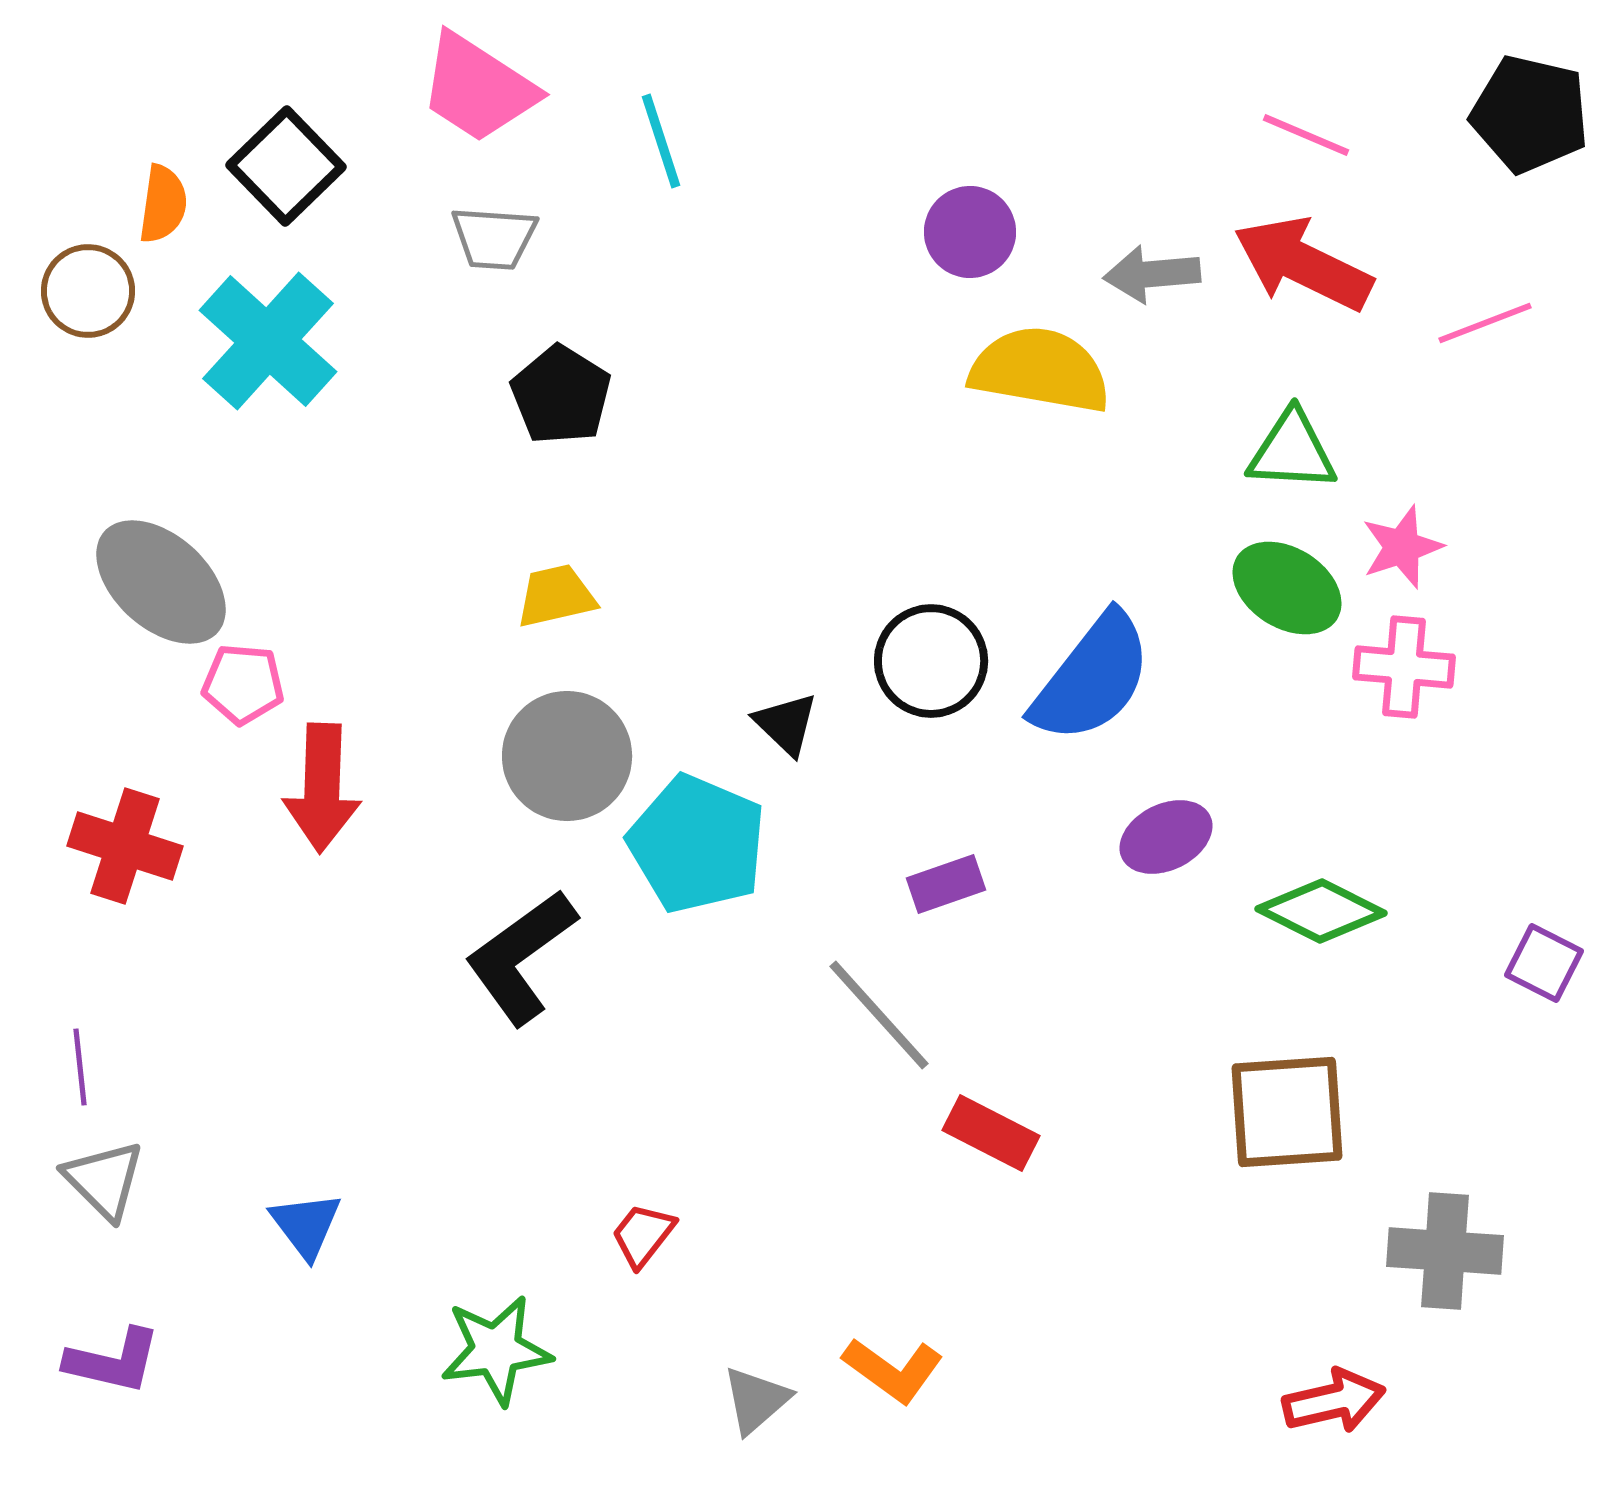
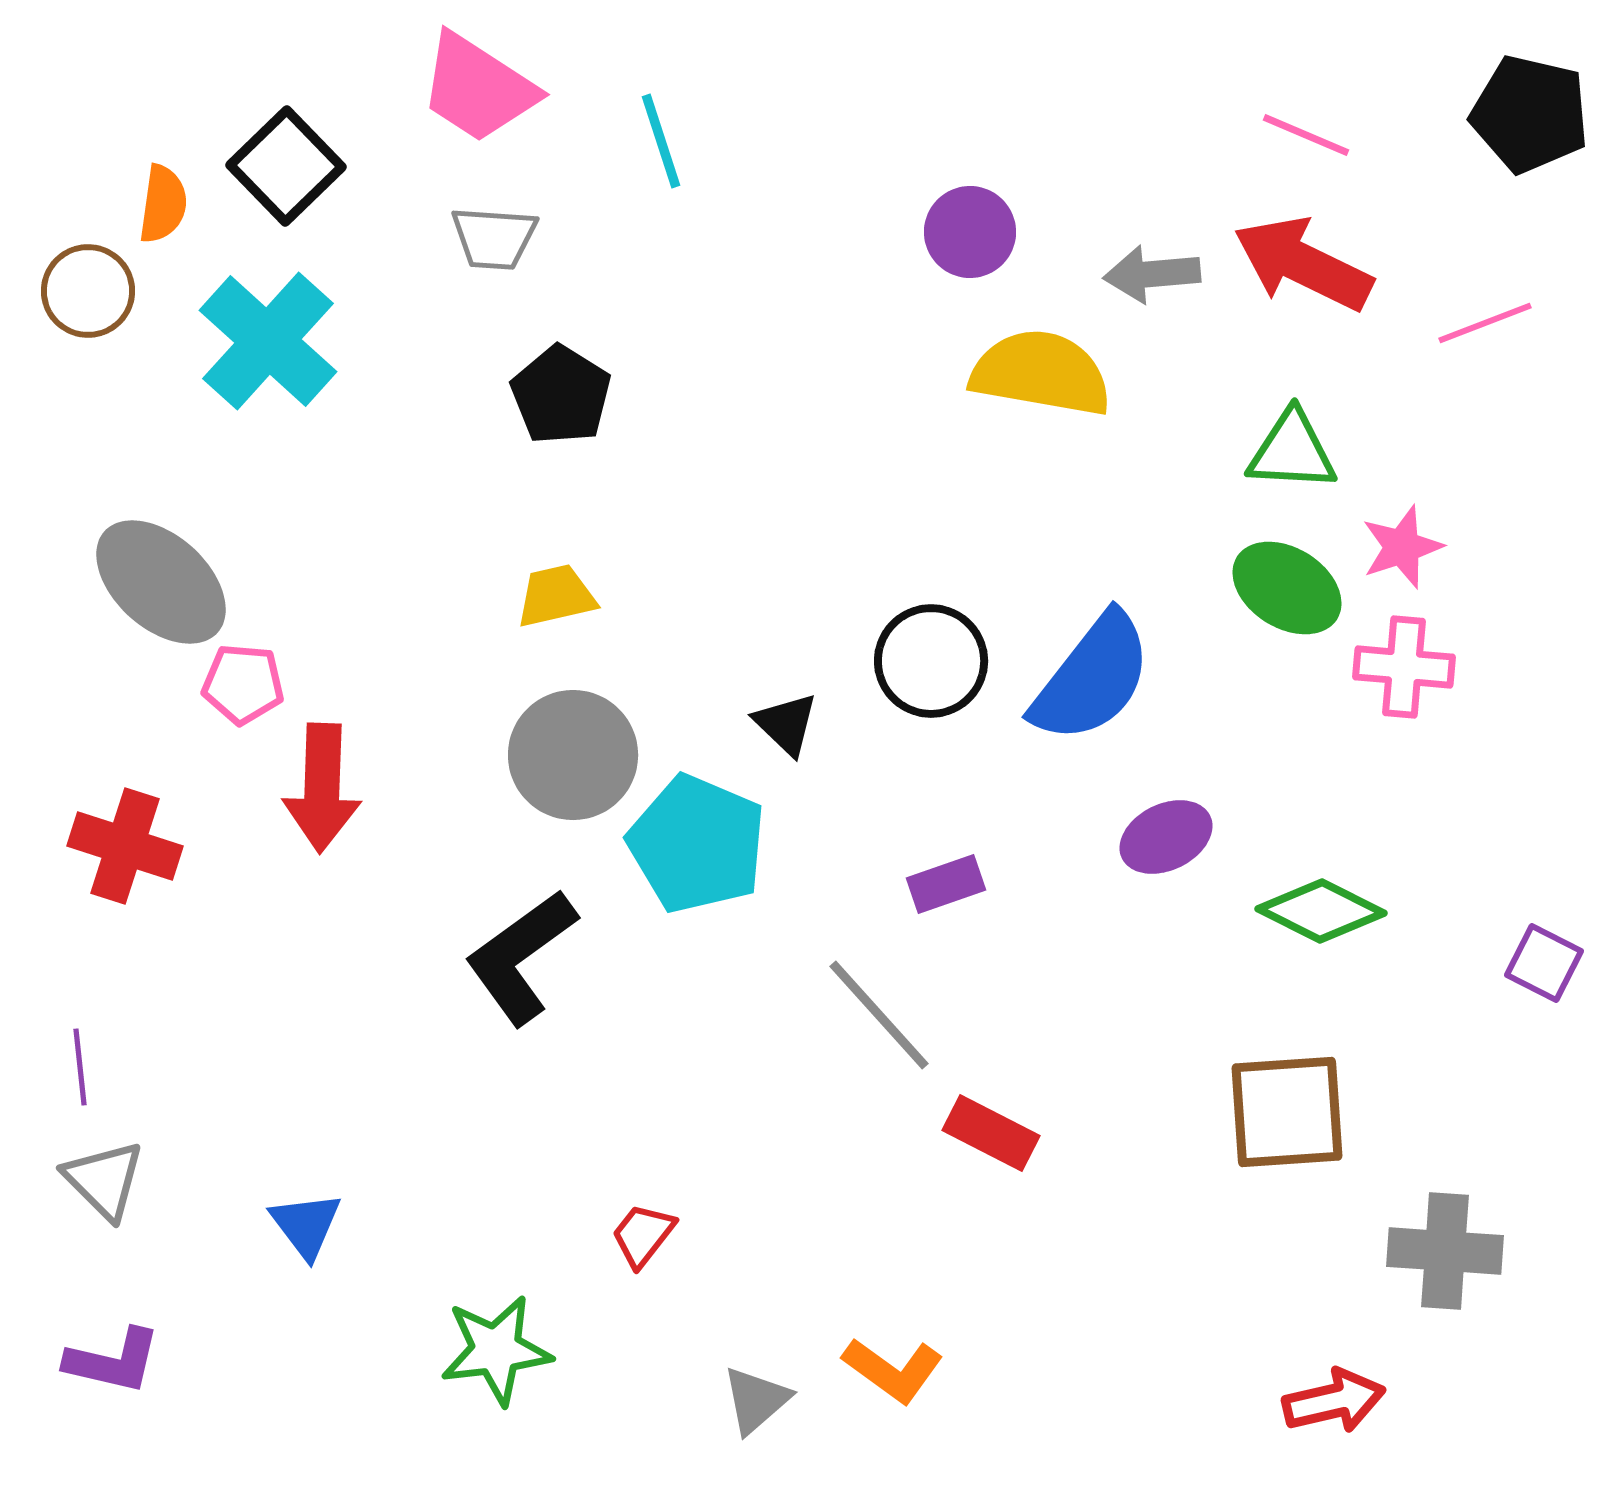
yellow semicircle at (1040, 370): moved 1 px right, 3 px down
gray circle at (567, 756): moved 6 px right, 1 px up
